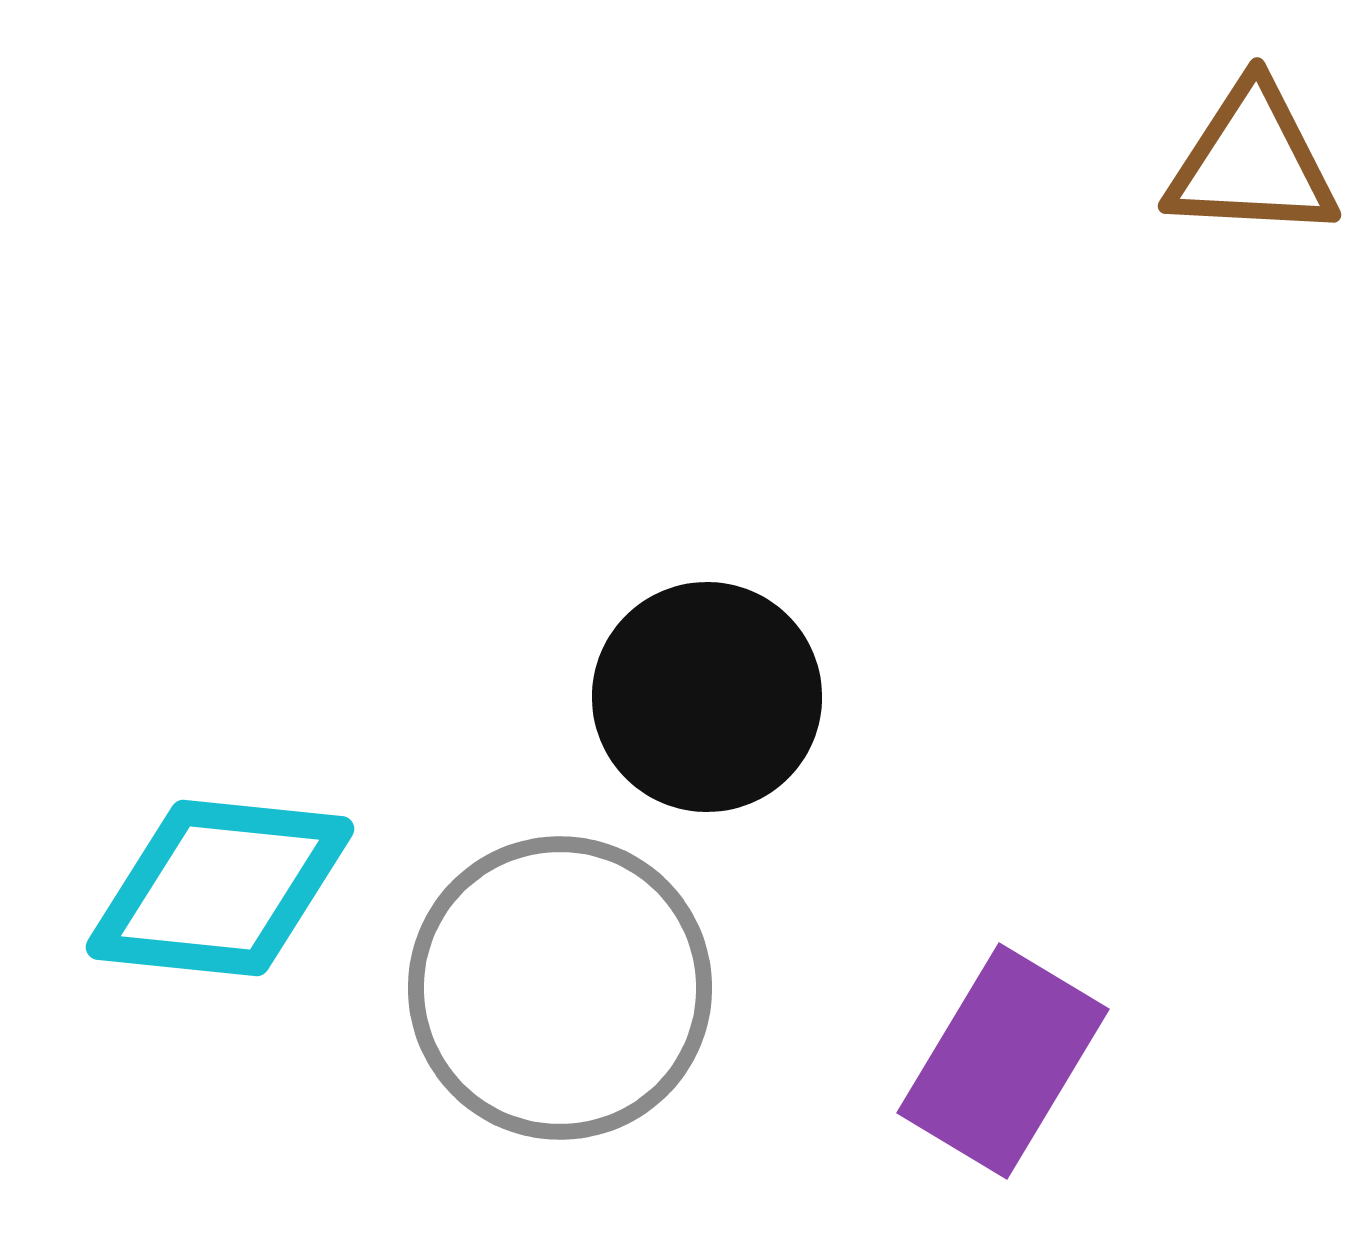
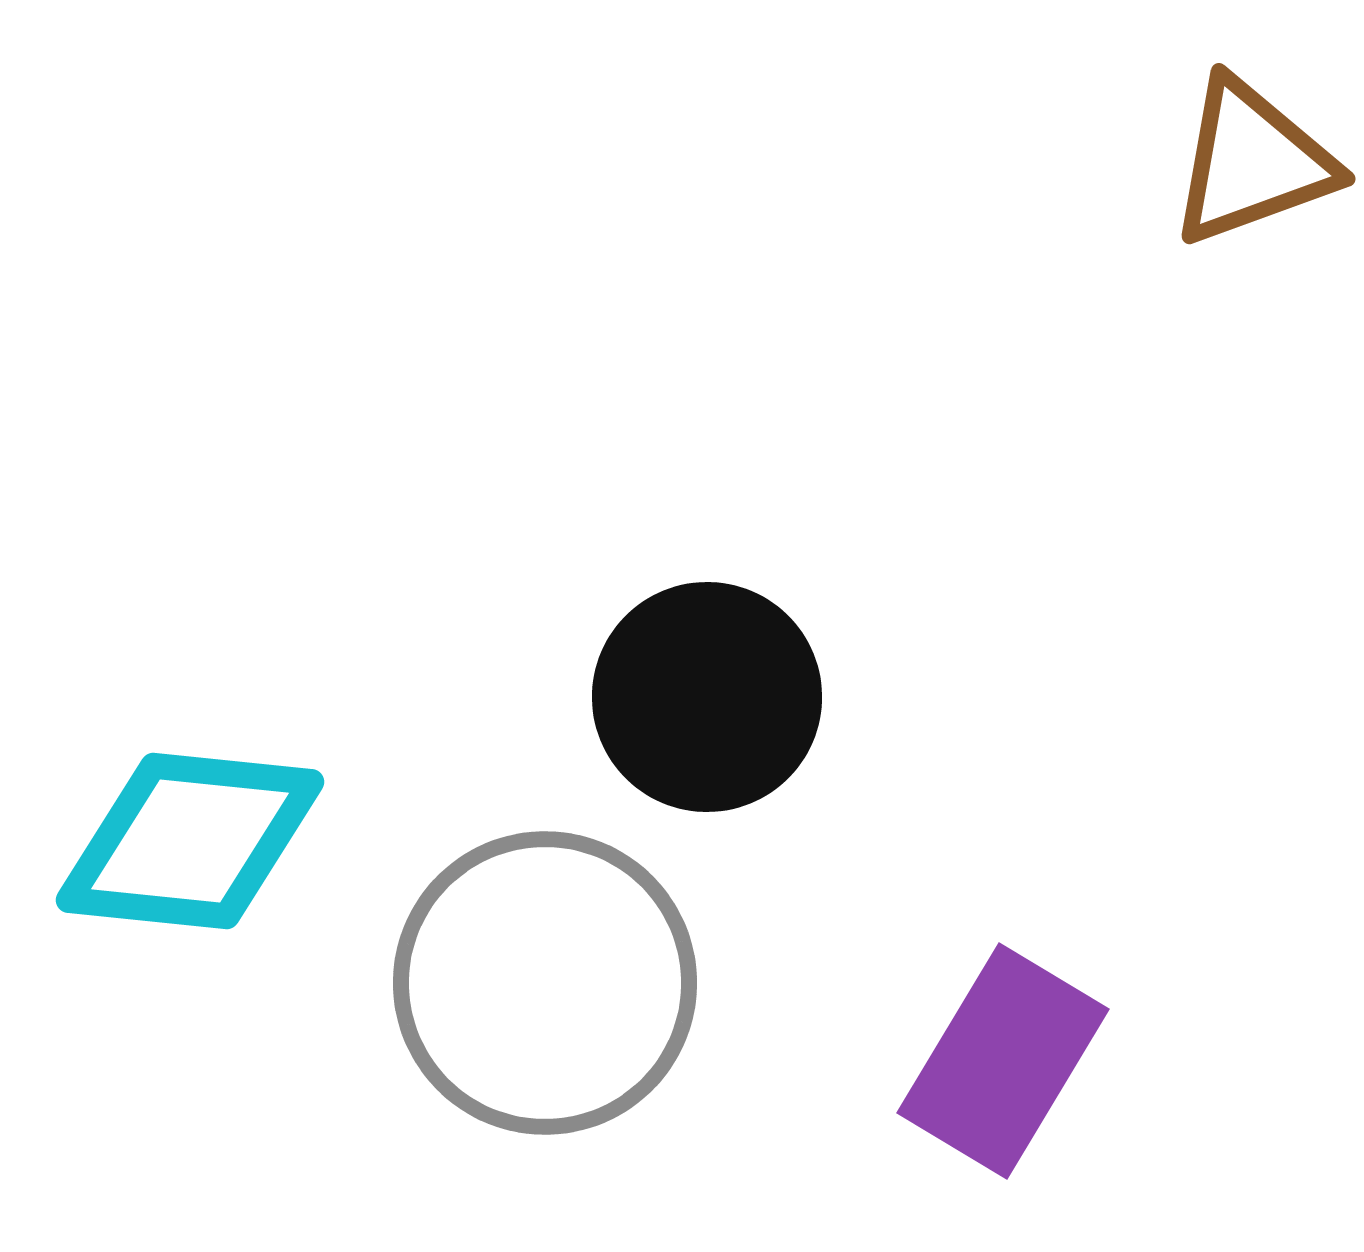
brown triangle: rotated 23 degrees counterclockwise
cyan diamond: moved 30 px left, 47 px up
gray circle: moved 15 px left, 5 px up
